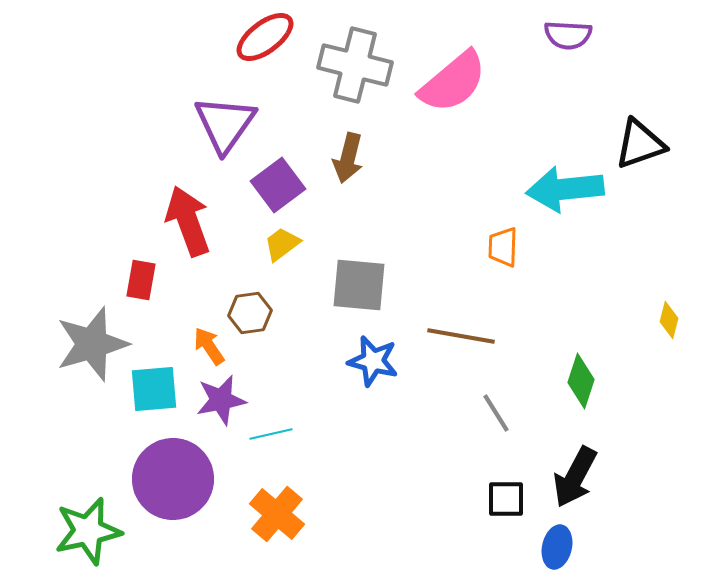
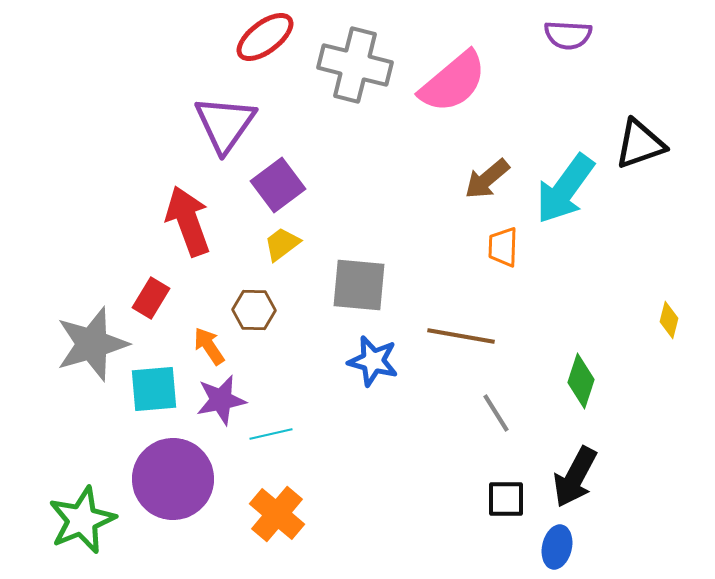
brown arrow: moved 139 px right, 21 px down; rotated 36 degrees clockwise
cyan arrow: rotated 48 degrees counterclockwise
red rectangle: moved 10 px right, 18 px down; rotated 21 degrees clockwise
brown hexagon: moved 4 px right, 3 px up; rotated 9 degrees clockwise
green star: moved 6 px left, 11 px up; rotated 10 degrees counterclockwise
